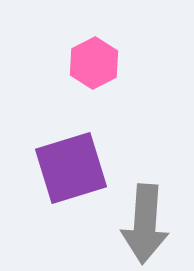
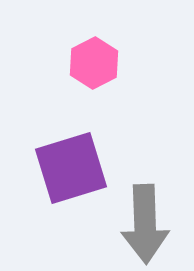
gray arrow: rotated 6 degrees counterclockwise
